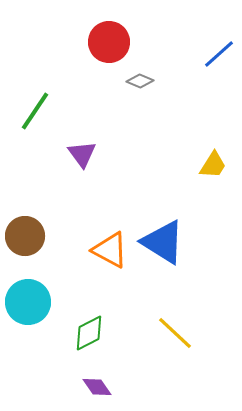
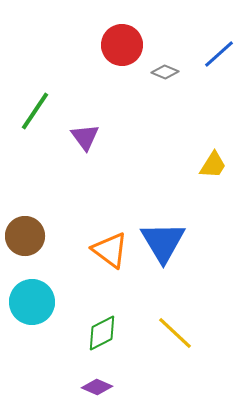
red circle: moved 13 px right, 3 px down
gray diamond: moved 25 px right, 9 px up
purple triangle: moved 3 px right, 17 px up
blue triangle: rotated 27 degrees clockwise
orange triangle: rotated 9 degrees clockwise
cyan circle: moved 4 px right
green diamond: moved 13 px right
purple diamond: rotated 32 degrees counterclockwise
